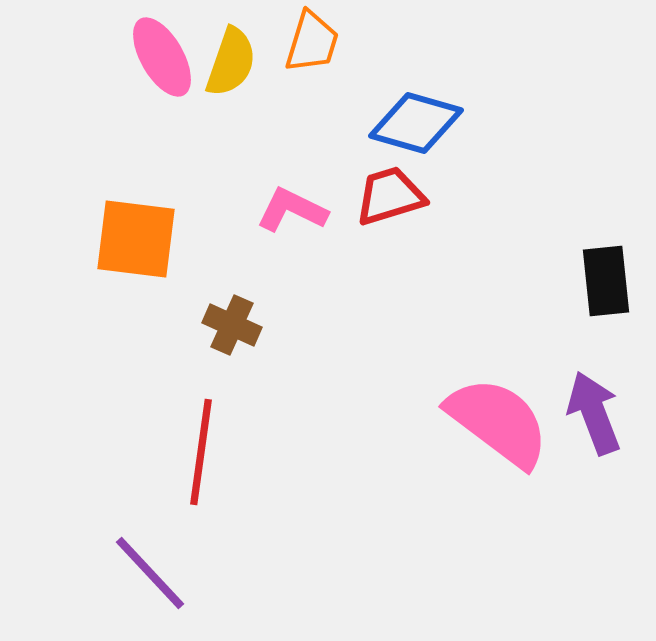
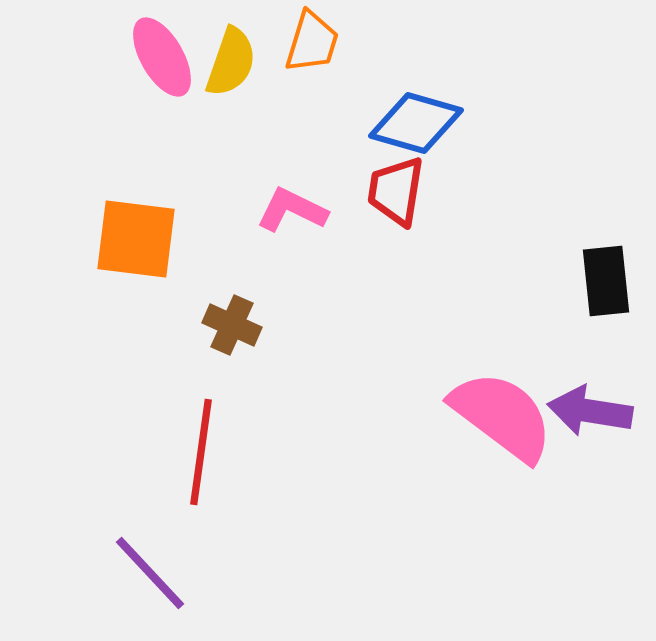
red trapezoid: moved 6 px right, 5 px up; rotated 64 degrees counterclockwise
purple arrow: moved 4 px left, 2 px up; rotated 60 degrees counterclockwise
pink semicircle: moved 4 px right, 6 px up
